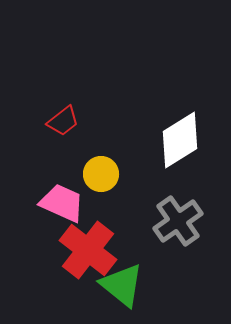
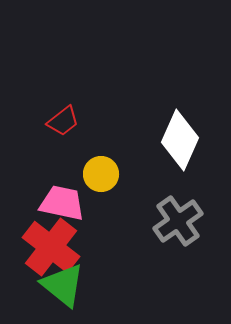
white diamond: rotated 34 degrees counterclockwise
pink trapezoid: rotated 12 degrees counterclockwise
red cross: moved 37 px left, 3 px up
green triangle: moved 59 px left
